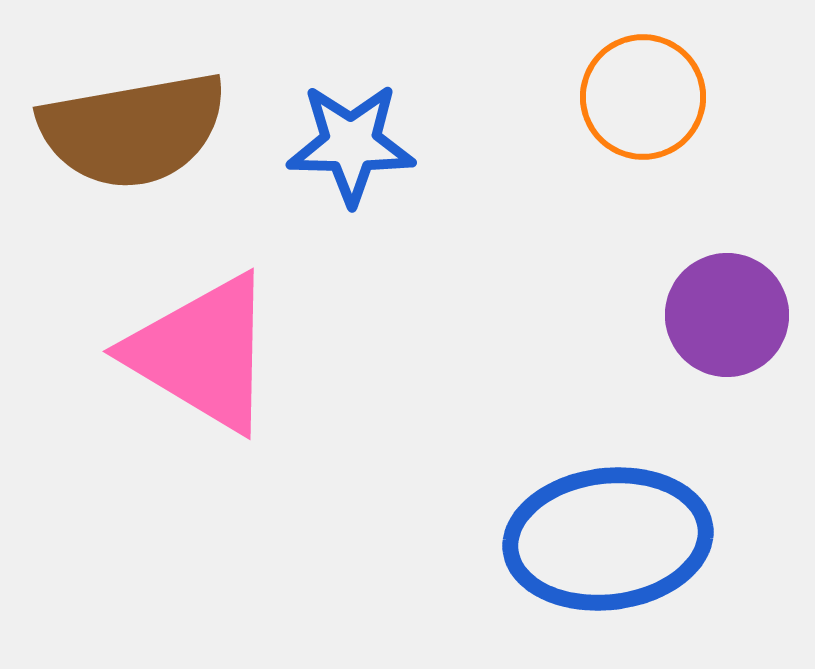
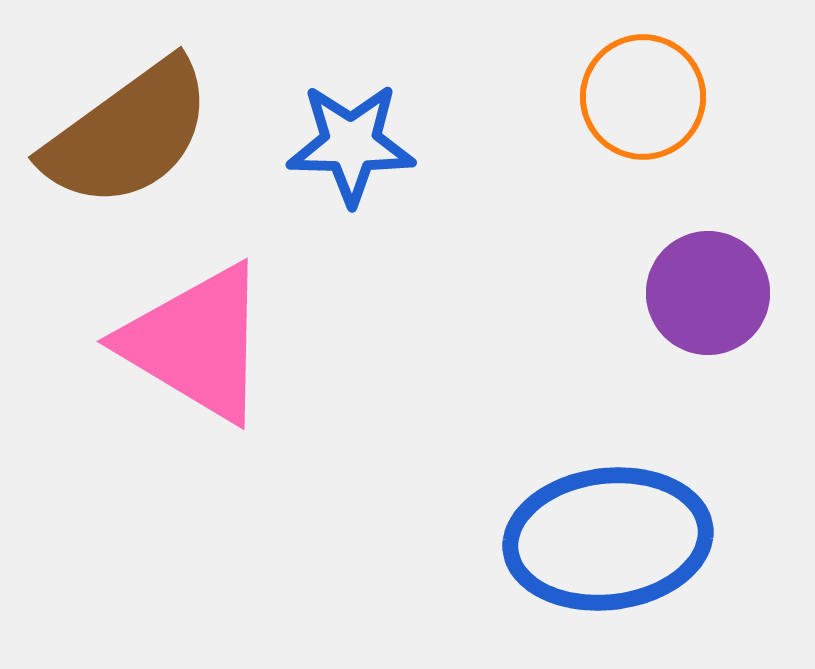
brown semicircle: moved 5 px left, 4 px down; rotated 26 degrees counterclockwise
purple circle: moved 19 px left, 22 px up
pink triangle: moved 6 px left, 10 px up
